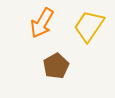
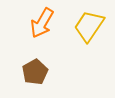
brown pentagon: moved 21 px left, 6 px down
